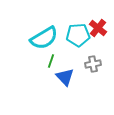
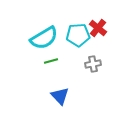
green line: rotated 56 degrees clockwise
blue triangle: moved 5 px left, 19 px down
